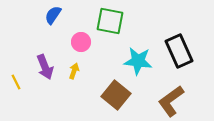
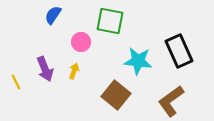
purple arrow: moved 2 px down
